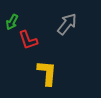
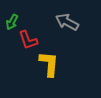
gray arrow: moved 2 px up; rotated 100 degrees counterclockwise
yellow L-shape: moved 2 px right, 9 px up
